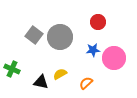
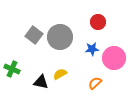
blue star: moved 1 px left, 1 px up
orange semicircle: moved 9 px right
